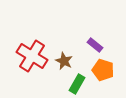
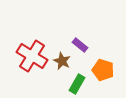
purple rectangle: moved 15 px left
brown star: moved 2 px left
